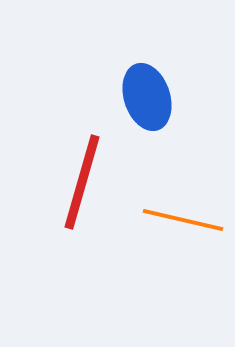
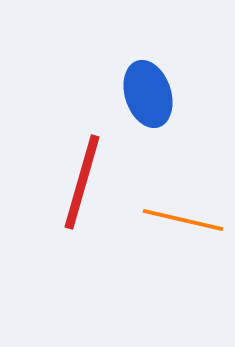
blue ellipse: moved 1 px right, 3 px up
